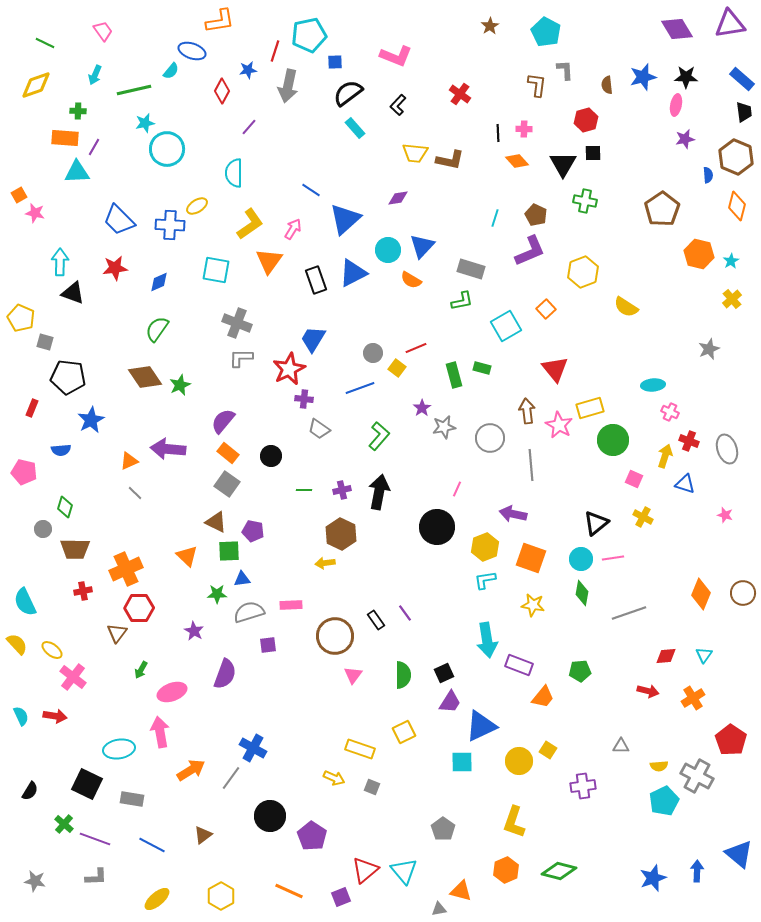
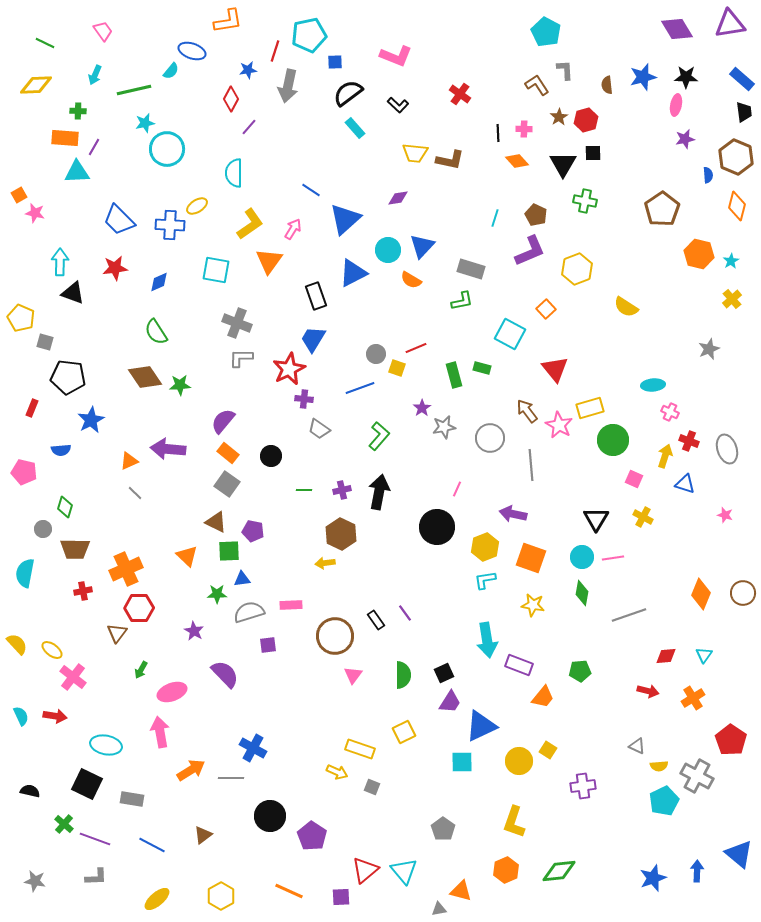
orange L-shape at (220, 21): moved 8 px right
brown star at (490, 26): moved 69 px right, 91 px down
yellow diamond at (36, 85): rotated 16 degrees clockwise
brown L-shape at (537, 85): rotated 40 degrees counterclockwise
red diamond at (222, 91): moved 9 px right, 8 px down
black L-shape at (398, 105): rotated 90 degrees counterclockwise
yellow hexagon at (583, 272): moved 6 px left, 3 px up
black rectangle at (316, 280): moved 16 px down
cyan square at (506, 326): moved 4 px right, 8 px down; rotated 32 degrees counterclockwise
green semicircle at (157, 329): moved 1 px left, 3 px down; rotated 68 degrees counterclockwise
gray circle at (373, 353): moved 3 px right, 1 px down
yellow square at (397, 368): rotated 18 degrees counterclockwise
green star at (180, 385): rotated 20 degrees clockwise
brown arrow at (527, 411): rotated 30 degrees counterclockwise
black triangle at (596, 523): moved 4 px up; rotated 20 degrees counterclockwise
cyan circle at (581, 559): moved 1 px right, 2 px up
cyan semicircle at (25, 602): moved 29 px up; rotated 36 degrees clockwise
gray line at (629, 613): moved 2 px down
purple semicircle at (225, 674): rotated 64 degrees counterclockwise
gray triangle at (621, 746): moved 16 px right; rotated 24 degrees clockwise
cyan ellipse at (119, 749): moved 13 px left, 4 px up; rotated 20 degrees clockwise
gray line at (231, 778): rotated 55 degrees clockwise
yellow arrow at (334, 778): moved 3 px right, 6 px up
black semicircle at (30, 791): rotated 108 degrees counterclockwise
green diamond at (559, 871): rotated 20 degrees counterclockwise
purple square at (341, 897): rotated 18 degrees clockwise
